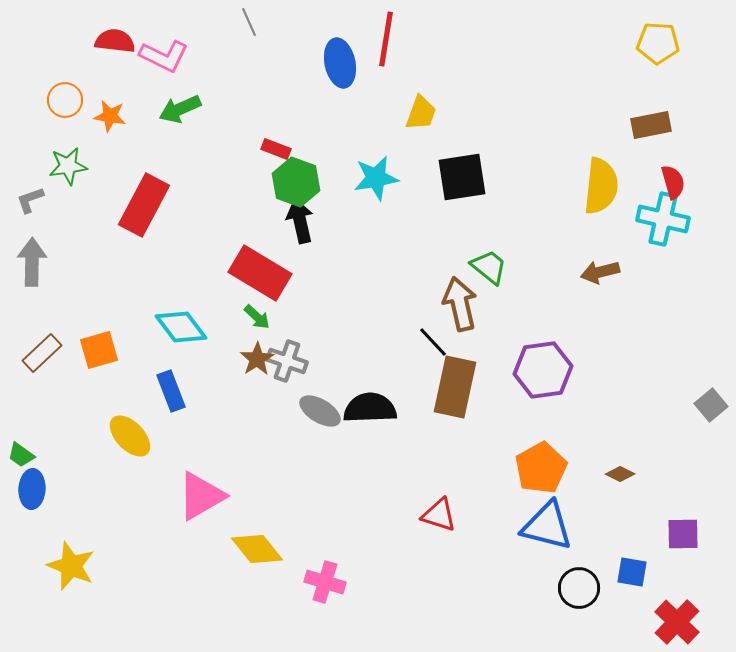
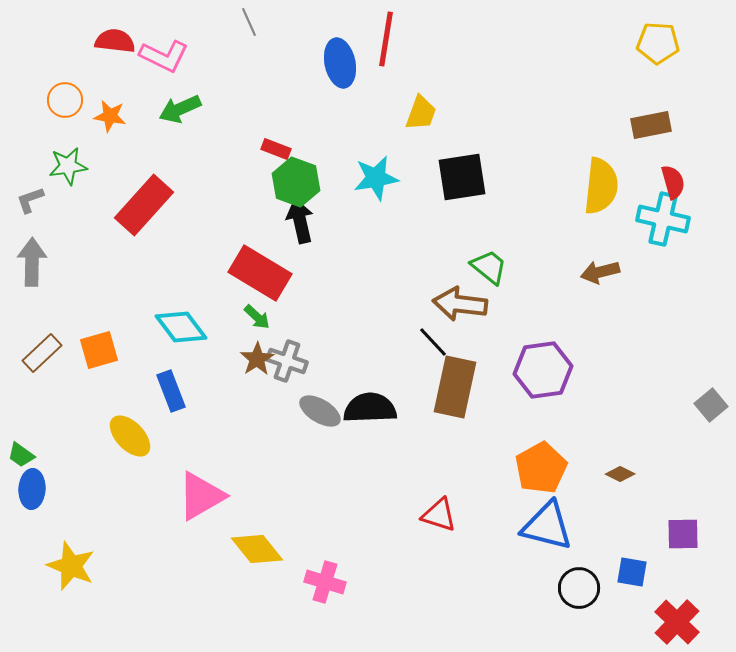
red rectangle at (144, 205): rotated 14 degrees clockwise
brown arrow at (460, 304): rotated 70 degrees counterclockwise
